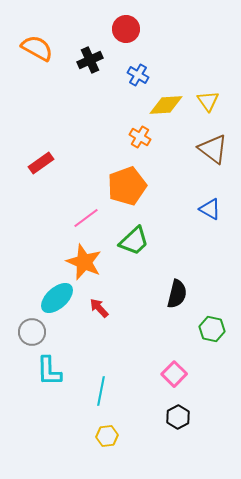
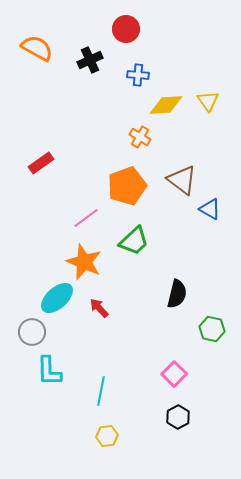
blue cross: rotated 25 degrees counterclockwise
brown triangle: moved 31 px left, 31 px down
